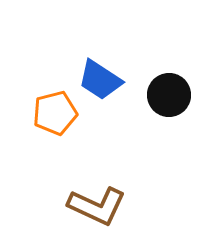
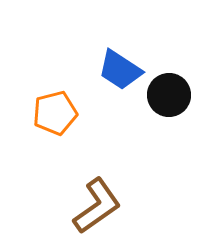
blue trapezoid: moved 20 px right, 10 px up
brown L-shape: rotated 60 degrees counterclockwise
